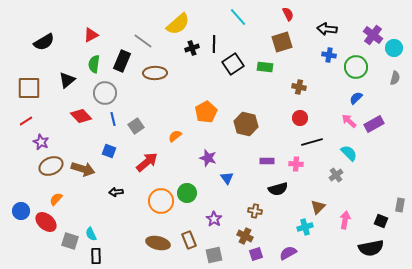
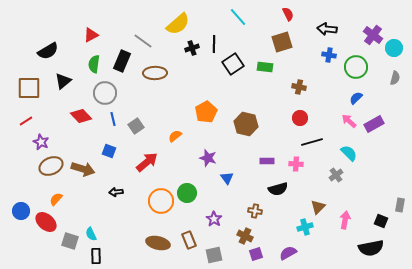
black semicircle at (44, 42): moved 4 px right, 9 px down
black triangle at (67, 80): moved 4 px left, 1 px down
